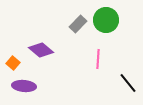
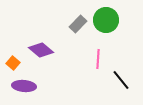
black line: moved 7 px left, 3 px up
